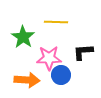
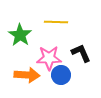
green star: moved 3 px left, 2 px up
black L-shape: moved 2 px left, 1 px down; rotated 70 degrees clockwise
orange arrow: moved 5 px up
